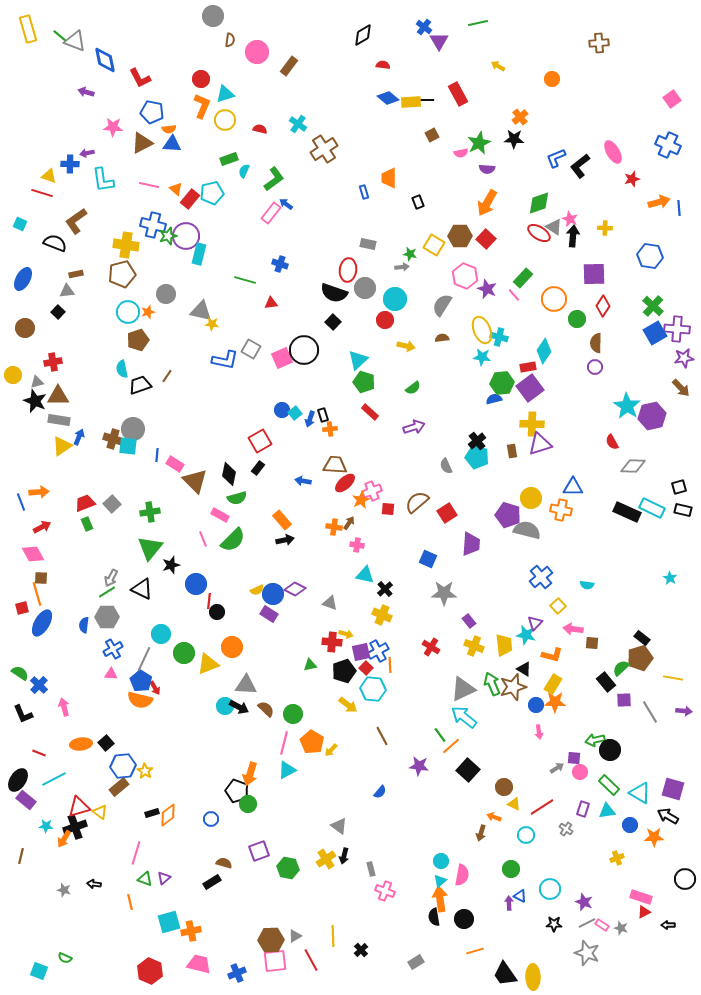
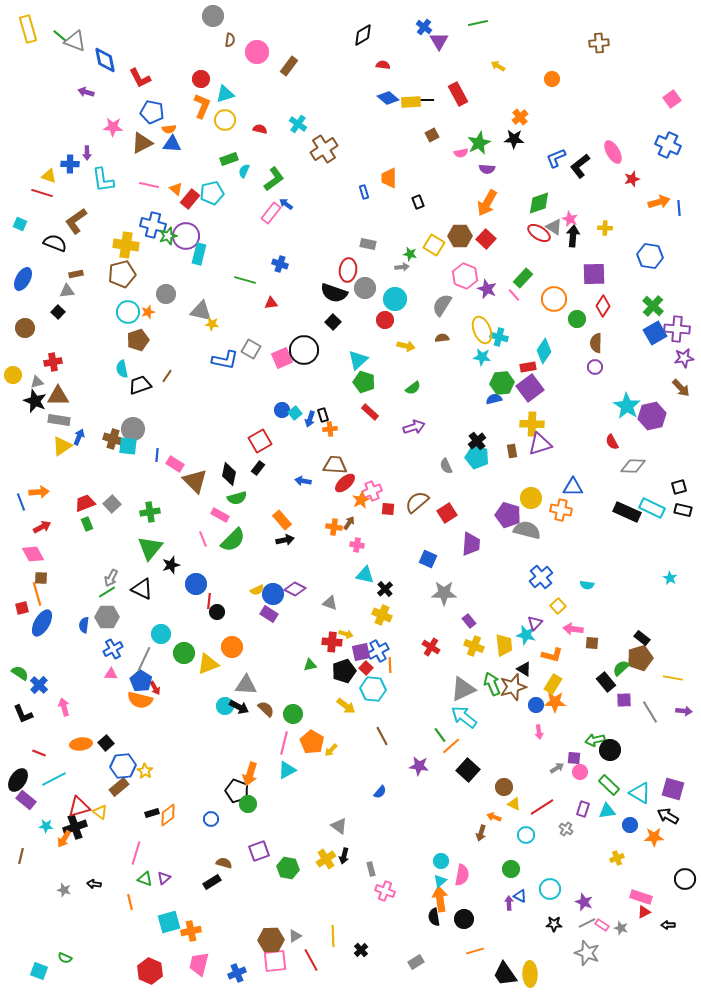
purple arrow at (87, 153): rotated 80 degrees counterclockwise
yellow arrow at (348, 705): moved 2 px left, 1 px down
pink trapezoid at (199, 964): rotated 90 degrees counterclockwise
yellow ellipse at (533, 977): moved 3 px left, 3 px up
